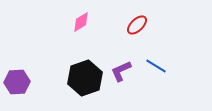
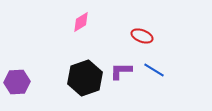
red ellipse: moved 5 px right, 11 px down; rotated 65 degrees clockwise
blue line: moved 2 px left, 4 px down
purple L-shape: rotated 25 degrees clockwise
